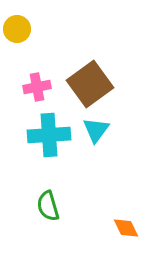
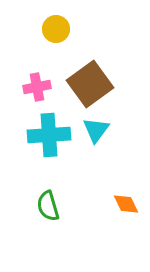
yellow circle: moved 39 px right
orange diamond: moved 24 px up
